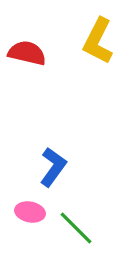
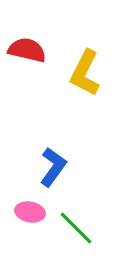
yellow L-shape: moved 13 px left, 32 px down
red semicircle: moved 3 px up
